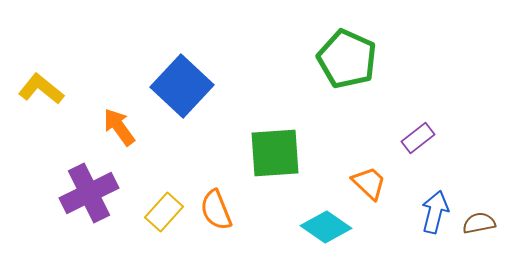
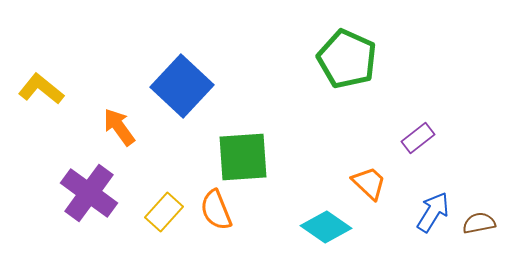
green square: moved 32 px left, 4 px down
purple cross: rotated 28 degrees counterclockwise
blue arrow: moved 2 px left; rotated 18 degrees clockwise
